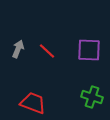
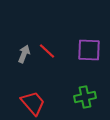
gray arrow: moved 6 px right, 5 px down
green cross: moved 7 px left; rotated 30 degrees counterclockwise
red trapezoid: rotated 28 degrees clockwise
